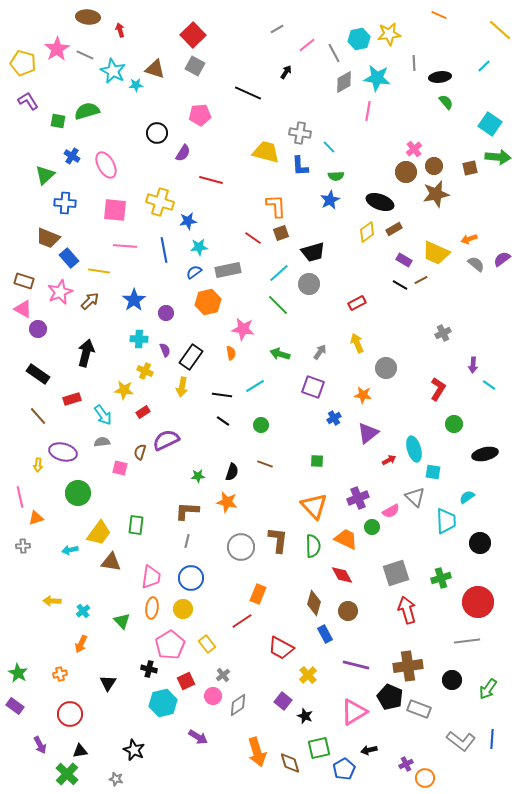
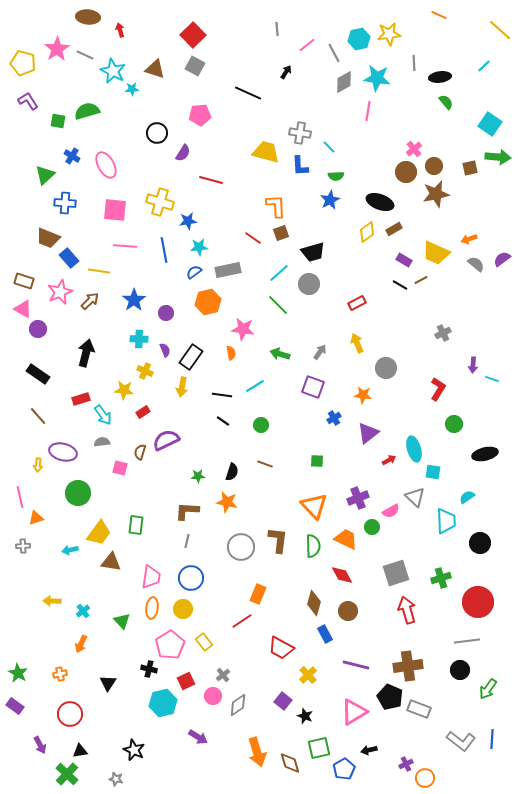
gray line at (277, 29): rotated 64 degrees counterclockwise
cyan star at (136, 85): moved 4 px left, 4 px down
cyan line at (489, 385): moved 3 px right, 6 px up; rotated 16 degrees counterclockwise
red rectangle at (72, 399): moved 9 px right
yellow rectangle at (207, 644): moved 3 px left, 2 px up
black circle at (452, 680): moved 8 px right, 10 px up
